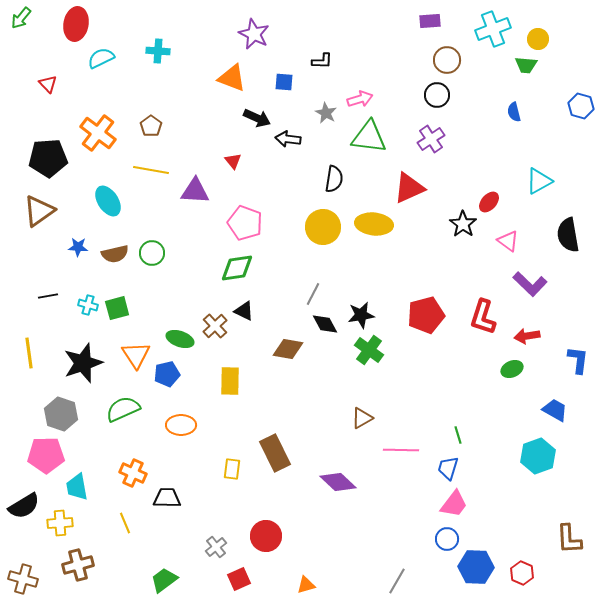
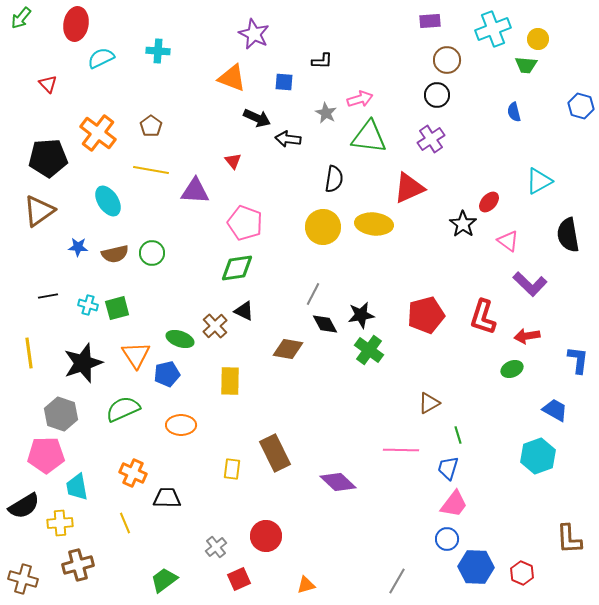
brown triangle at (362, 418): moved 67 px right, 15 px up
